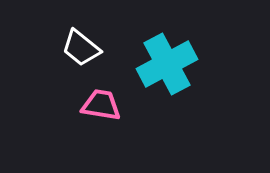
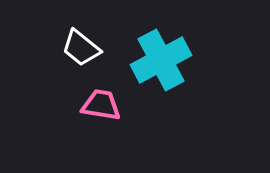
cyan cross: moved 6 px left, 4 px up
